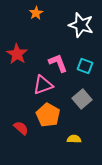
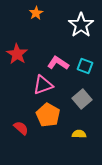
white star: rotated 20 degrees clockwise
pink L-shape: rotated 35 degrees counterclockwise
yellow semicircle: moved 5 px right, 5 px up
